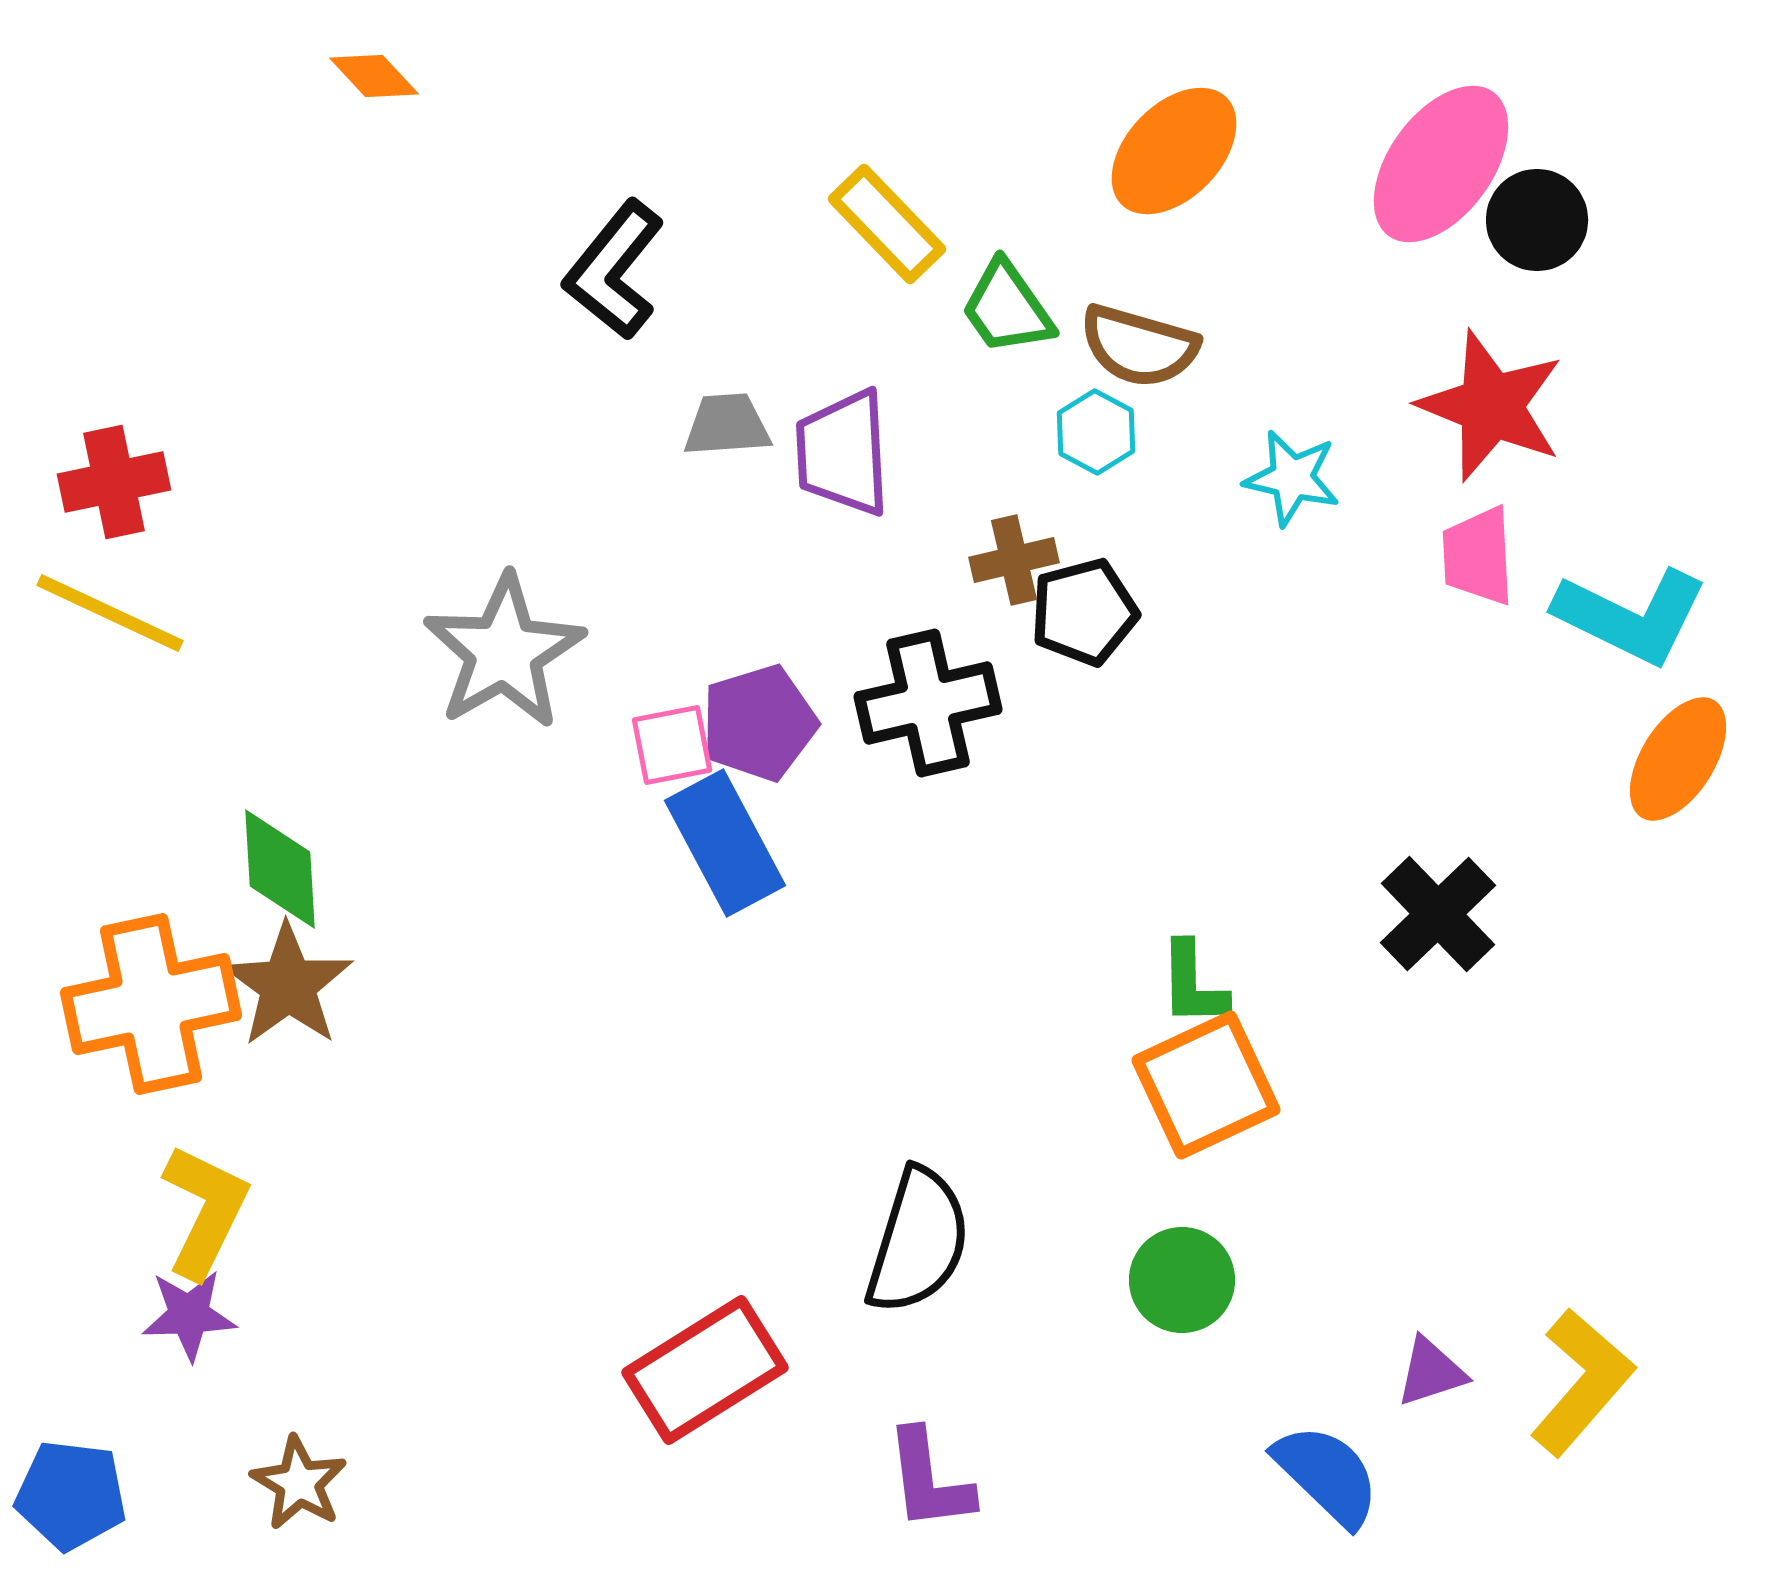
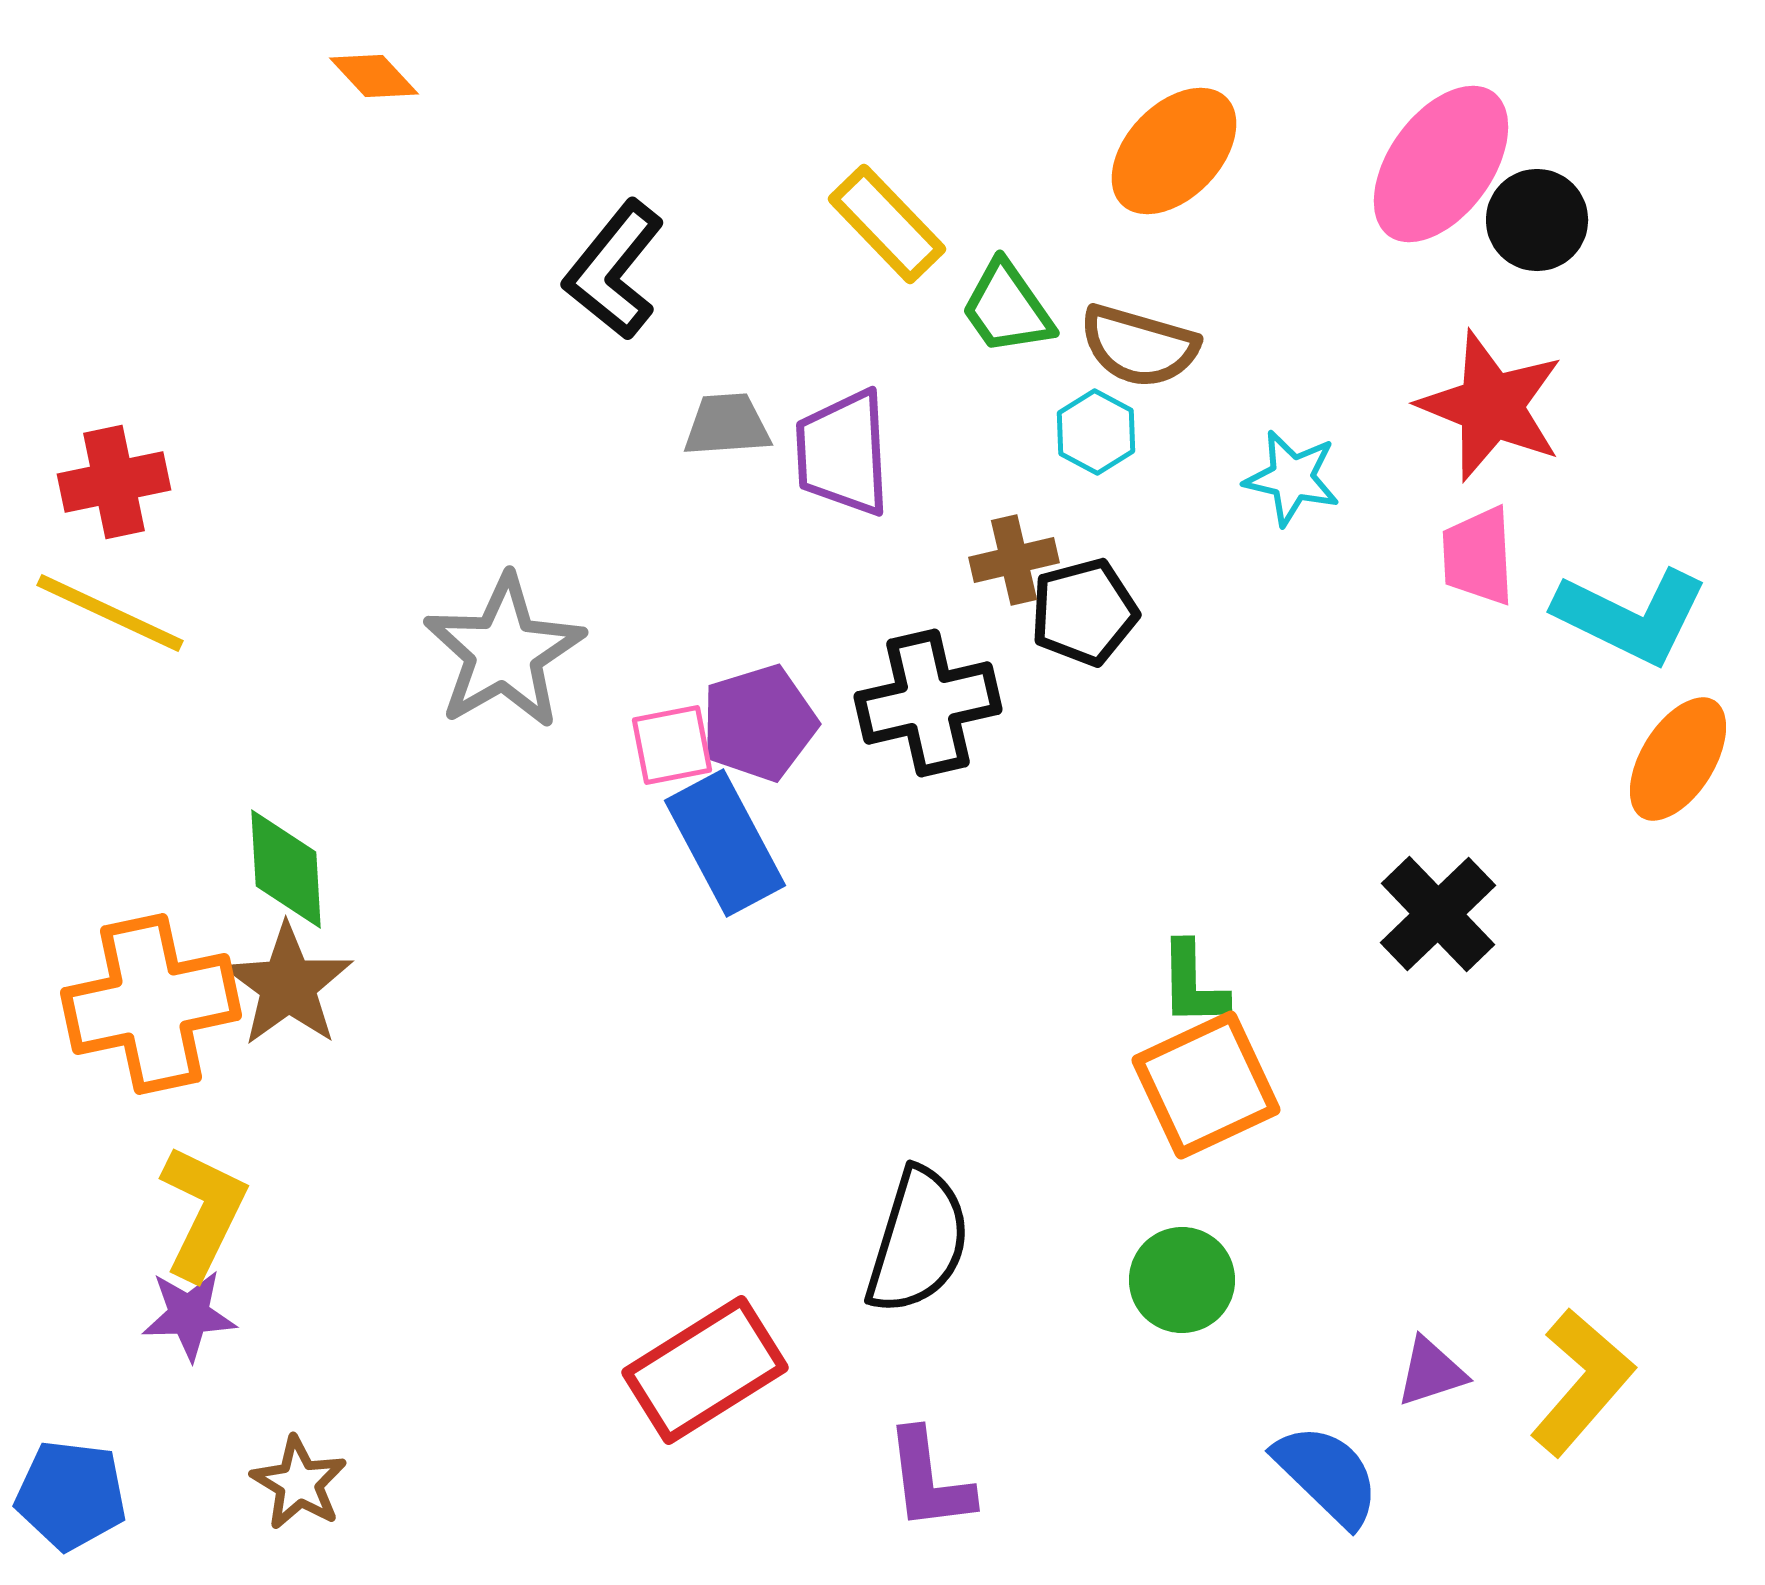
green diamond at (280, 869): moved 6 px right
yellow L-shape at (205, 1211): moved 2 px left, 1 px down
